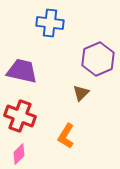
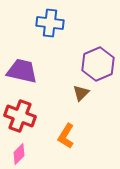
purple hexagon: moved 5 px down
